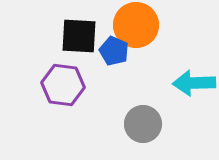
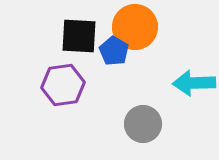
orange circle: moved 1 px left, 2 px down
blue pentagon: rotated 8 degrees clockwise
purple hexagon: rotated 15 degrees counterclockwise
